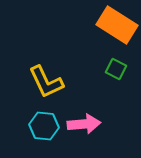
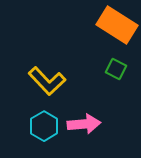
yellow L-shape: moved 1 px right, 1 px up; rotated 18 degrees counterclockwise
cyan hexagon: rotated 24 degrees clockwise
